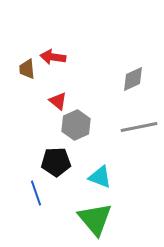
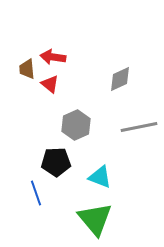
gray diamond: moved 13 px left
red triangle: moved 8 px left, 17 px up
